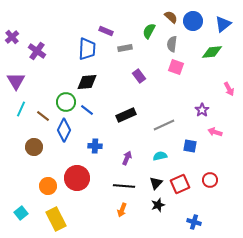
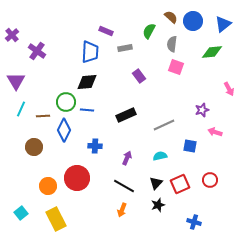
purple cross at (12, 37): moved 2 px up
blue trapezoid at (87, 49): moved 3 px right, 3 px down
blue line at (87, 110): rotated 32 degrees counterclockwise
purple star at (202, 110): rotated 16 degrees clockwise
brown line at (43, 116): rotated 40 degrees counterclockwise
black line at (124, 186): rotated 25 degrees clockwise
